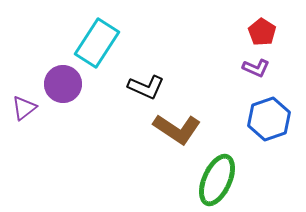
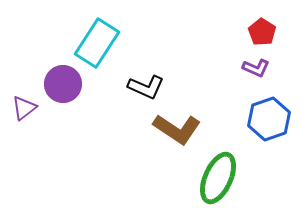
green ellipse: moved 1 px right, 2 px up
